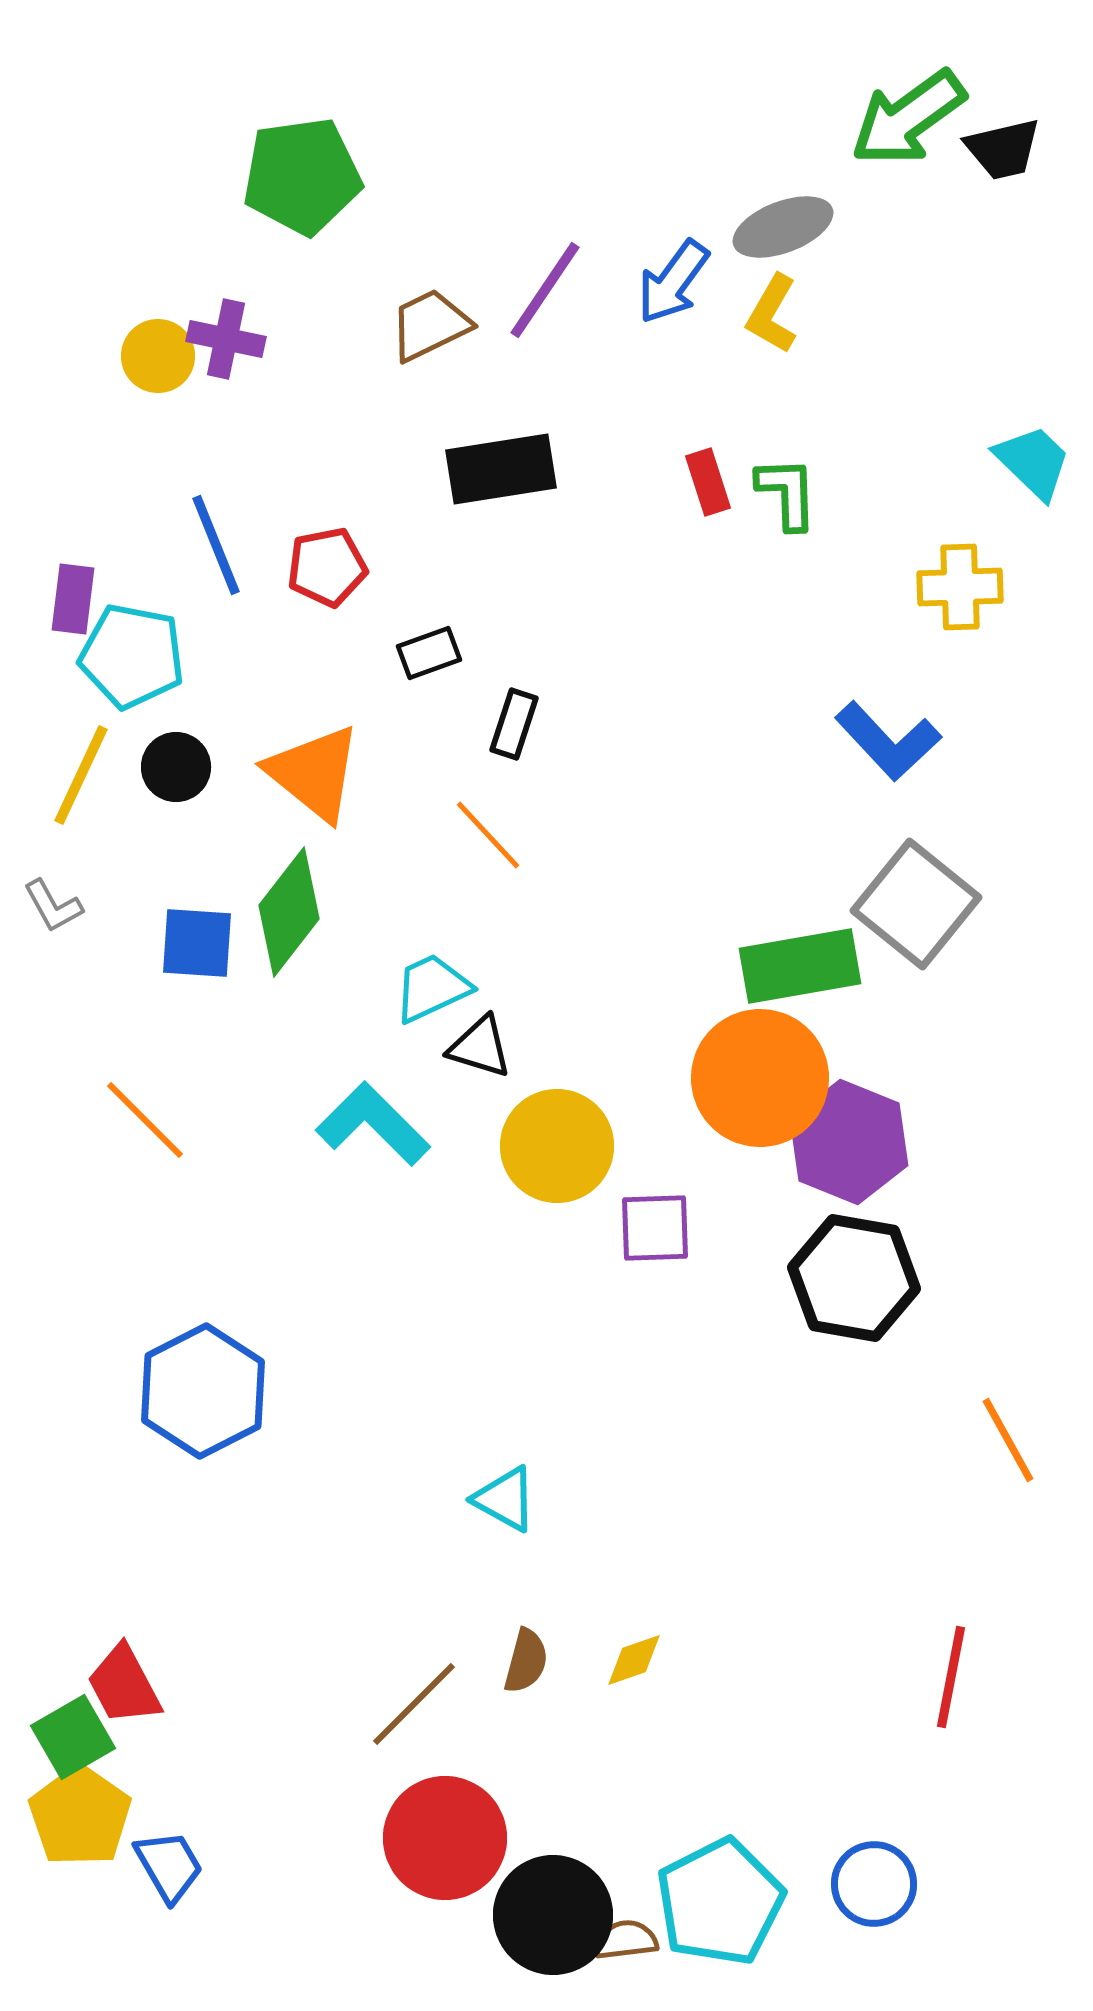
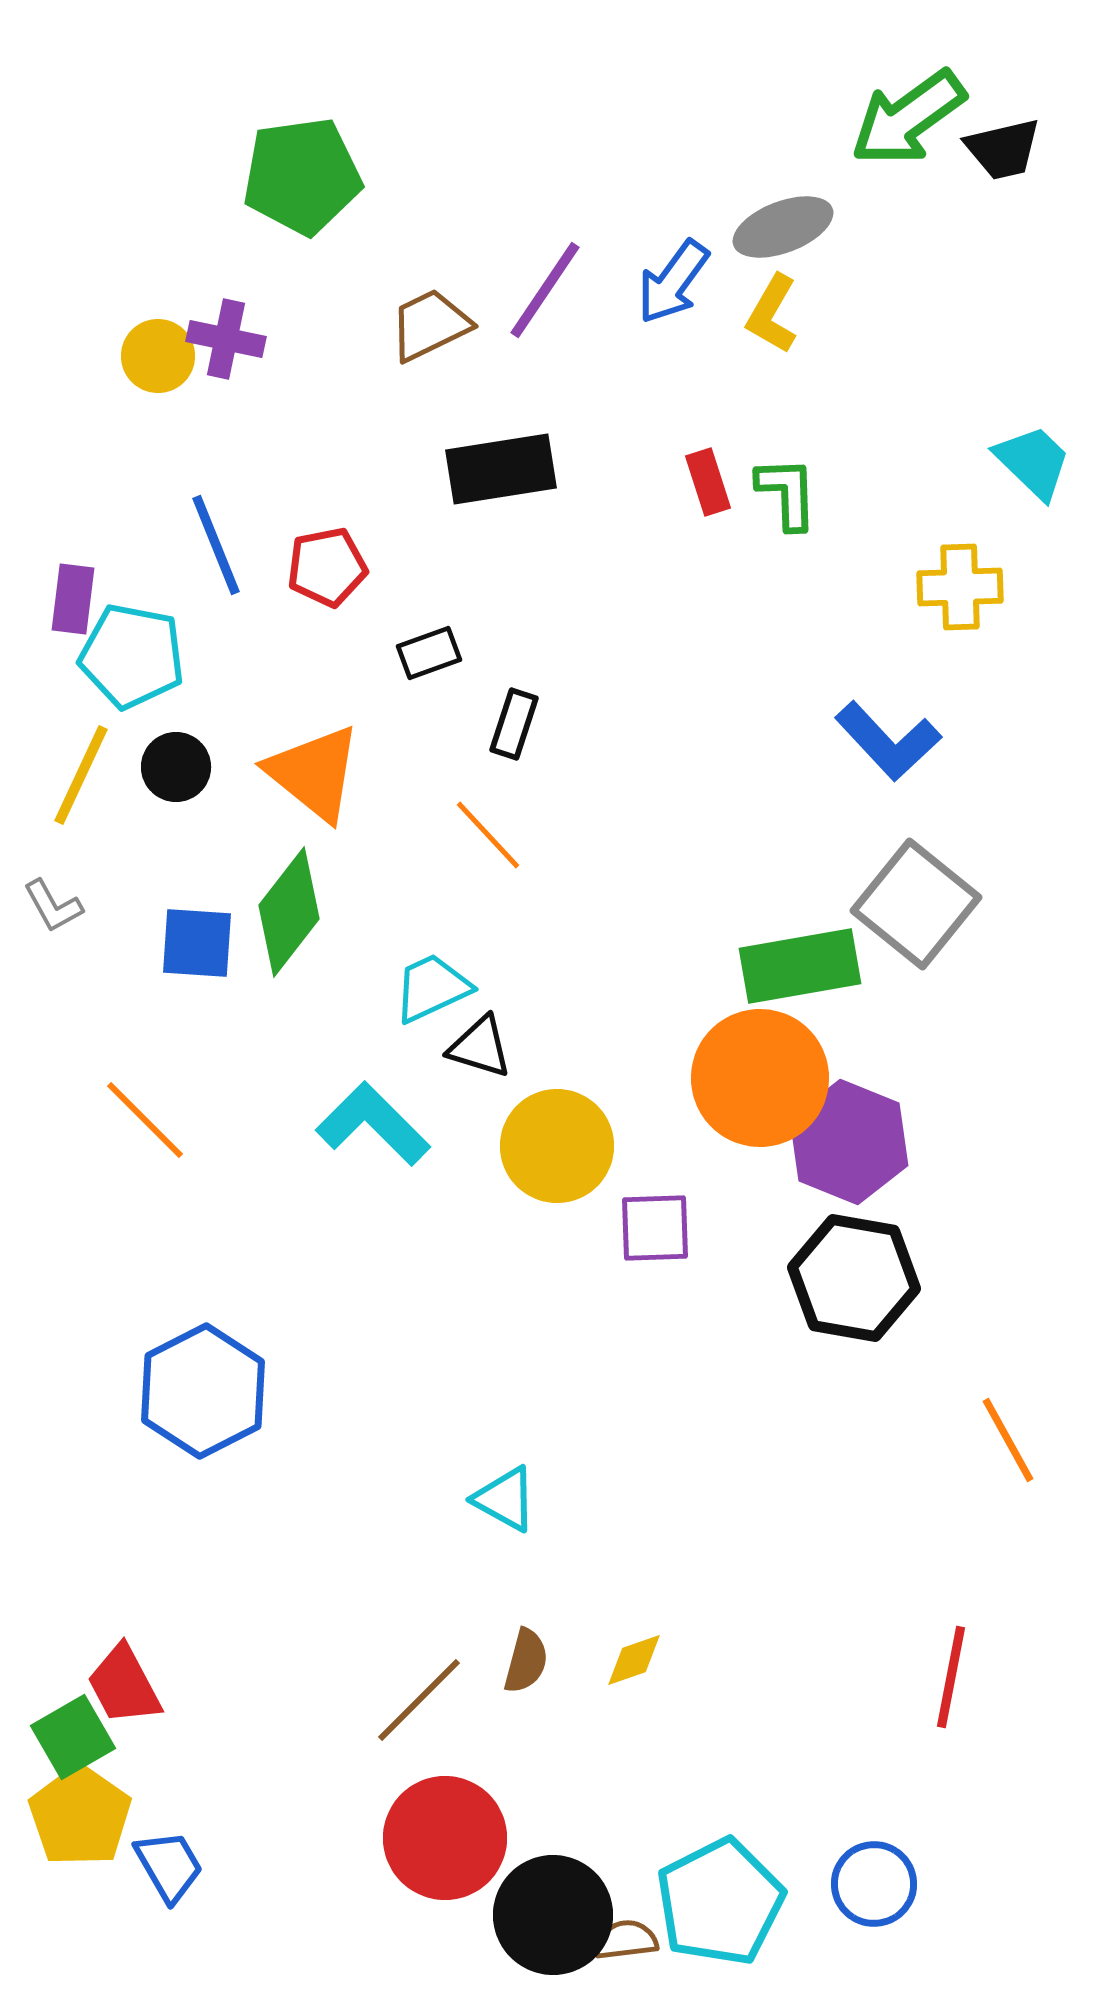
brown line at (414, 1704): moved 5 px right, 4 px up
